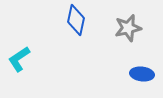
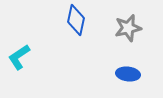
cyan L-shape: moved 2 px up
blue ellipse: moved 14 px left
